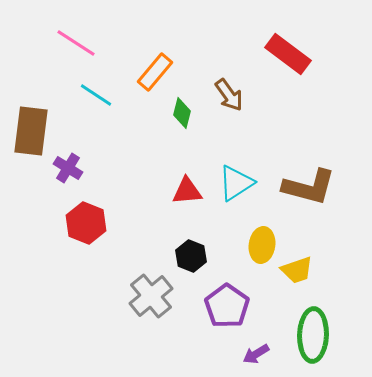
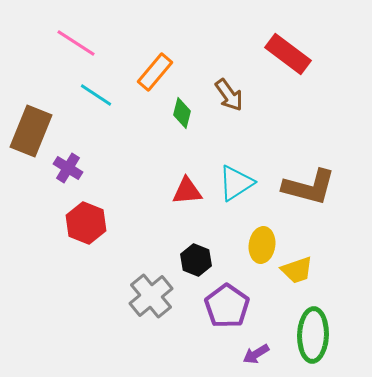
brown rectangle: rotated 15 degrees clockwise
black hexagon: moved 5 px right, 4 px down
